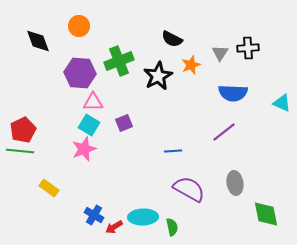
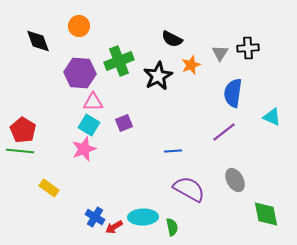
blue semicircle: rotated 96 degrees clockwise
cyan triangle: moved 10 px left, 14 px down
red pentagon: rotated 15 degrees counterclockwise
gray ellipse: moved 3 px up; rotated 20 degrees counterclockwise
blue cross: moved 1 px right, 2 px down
